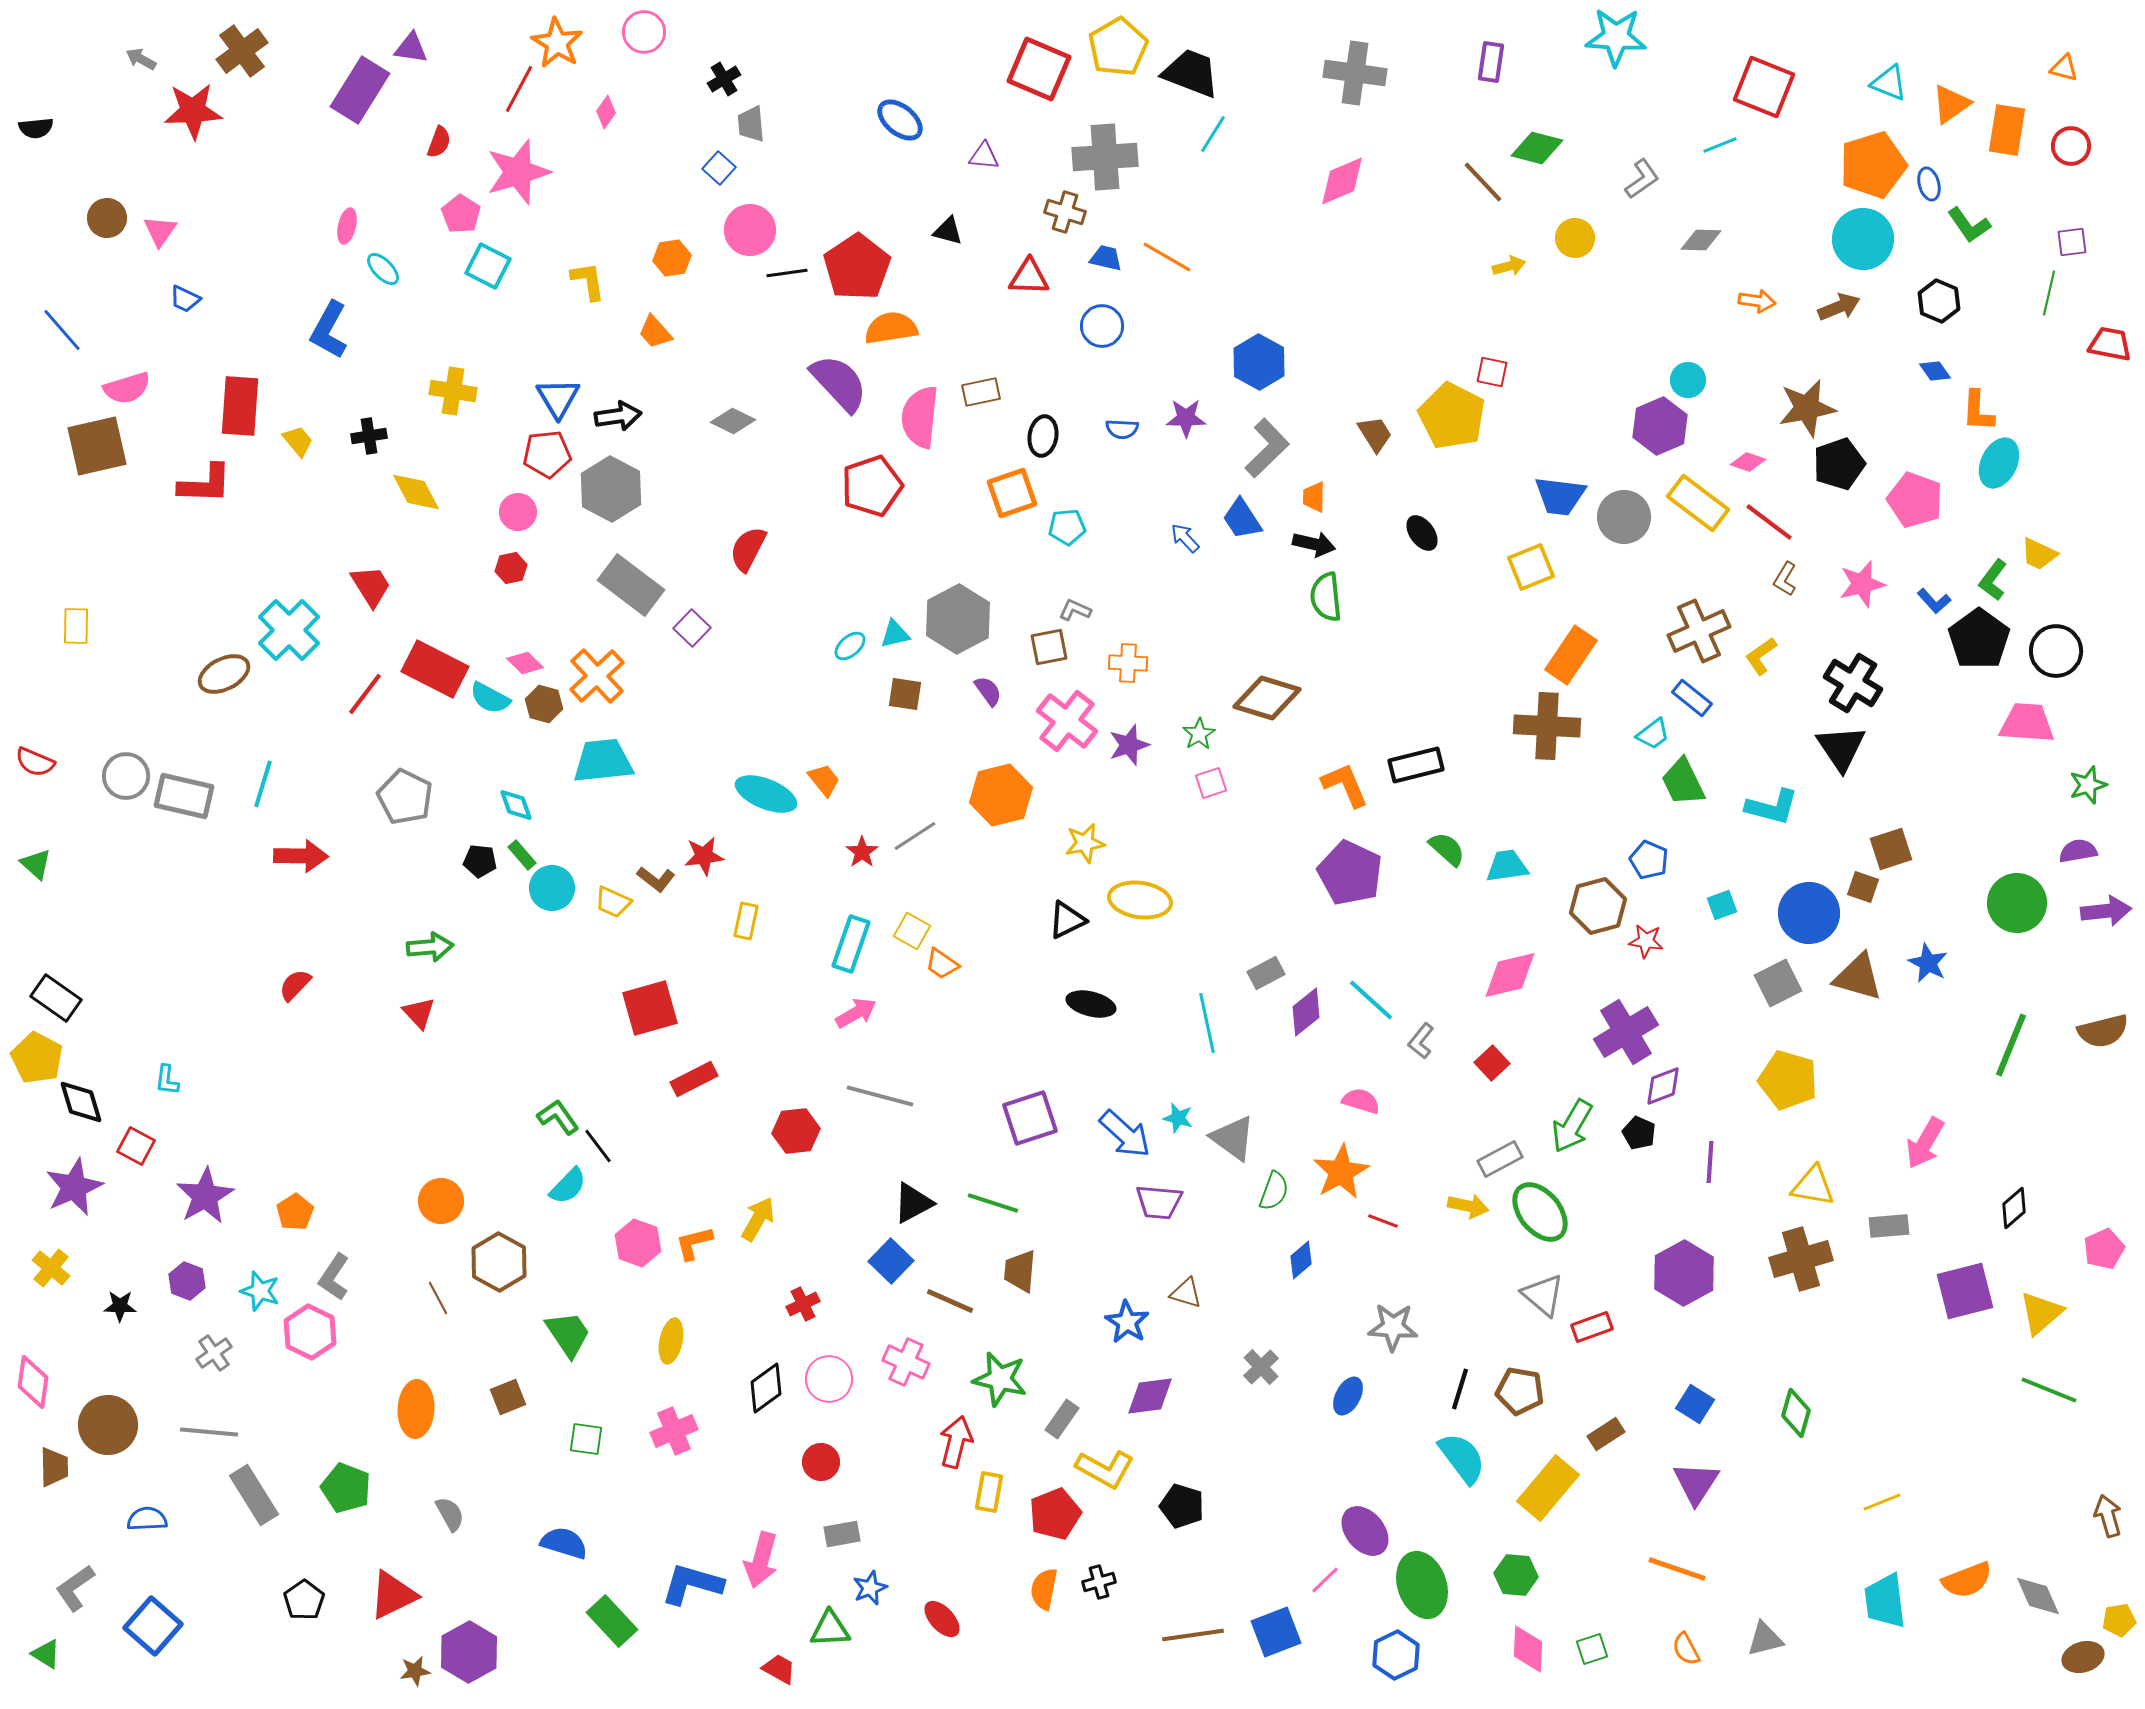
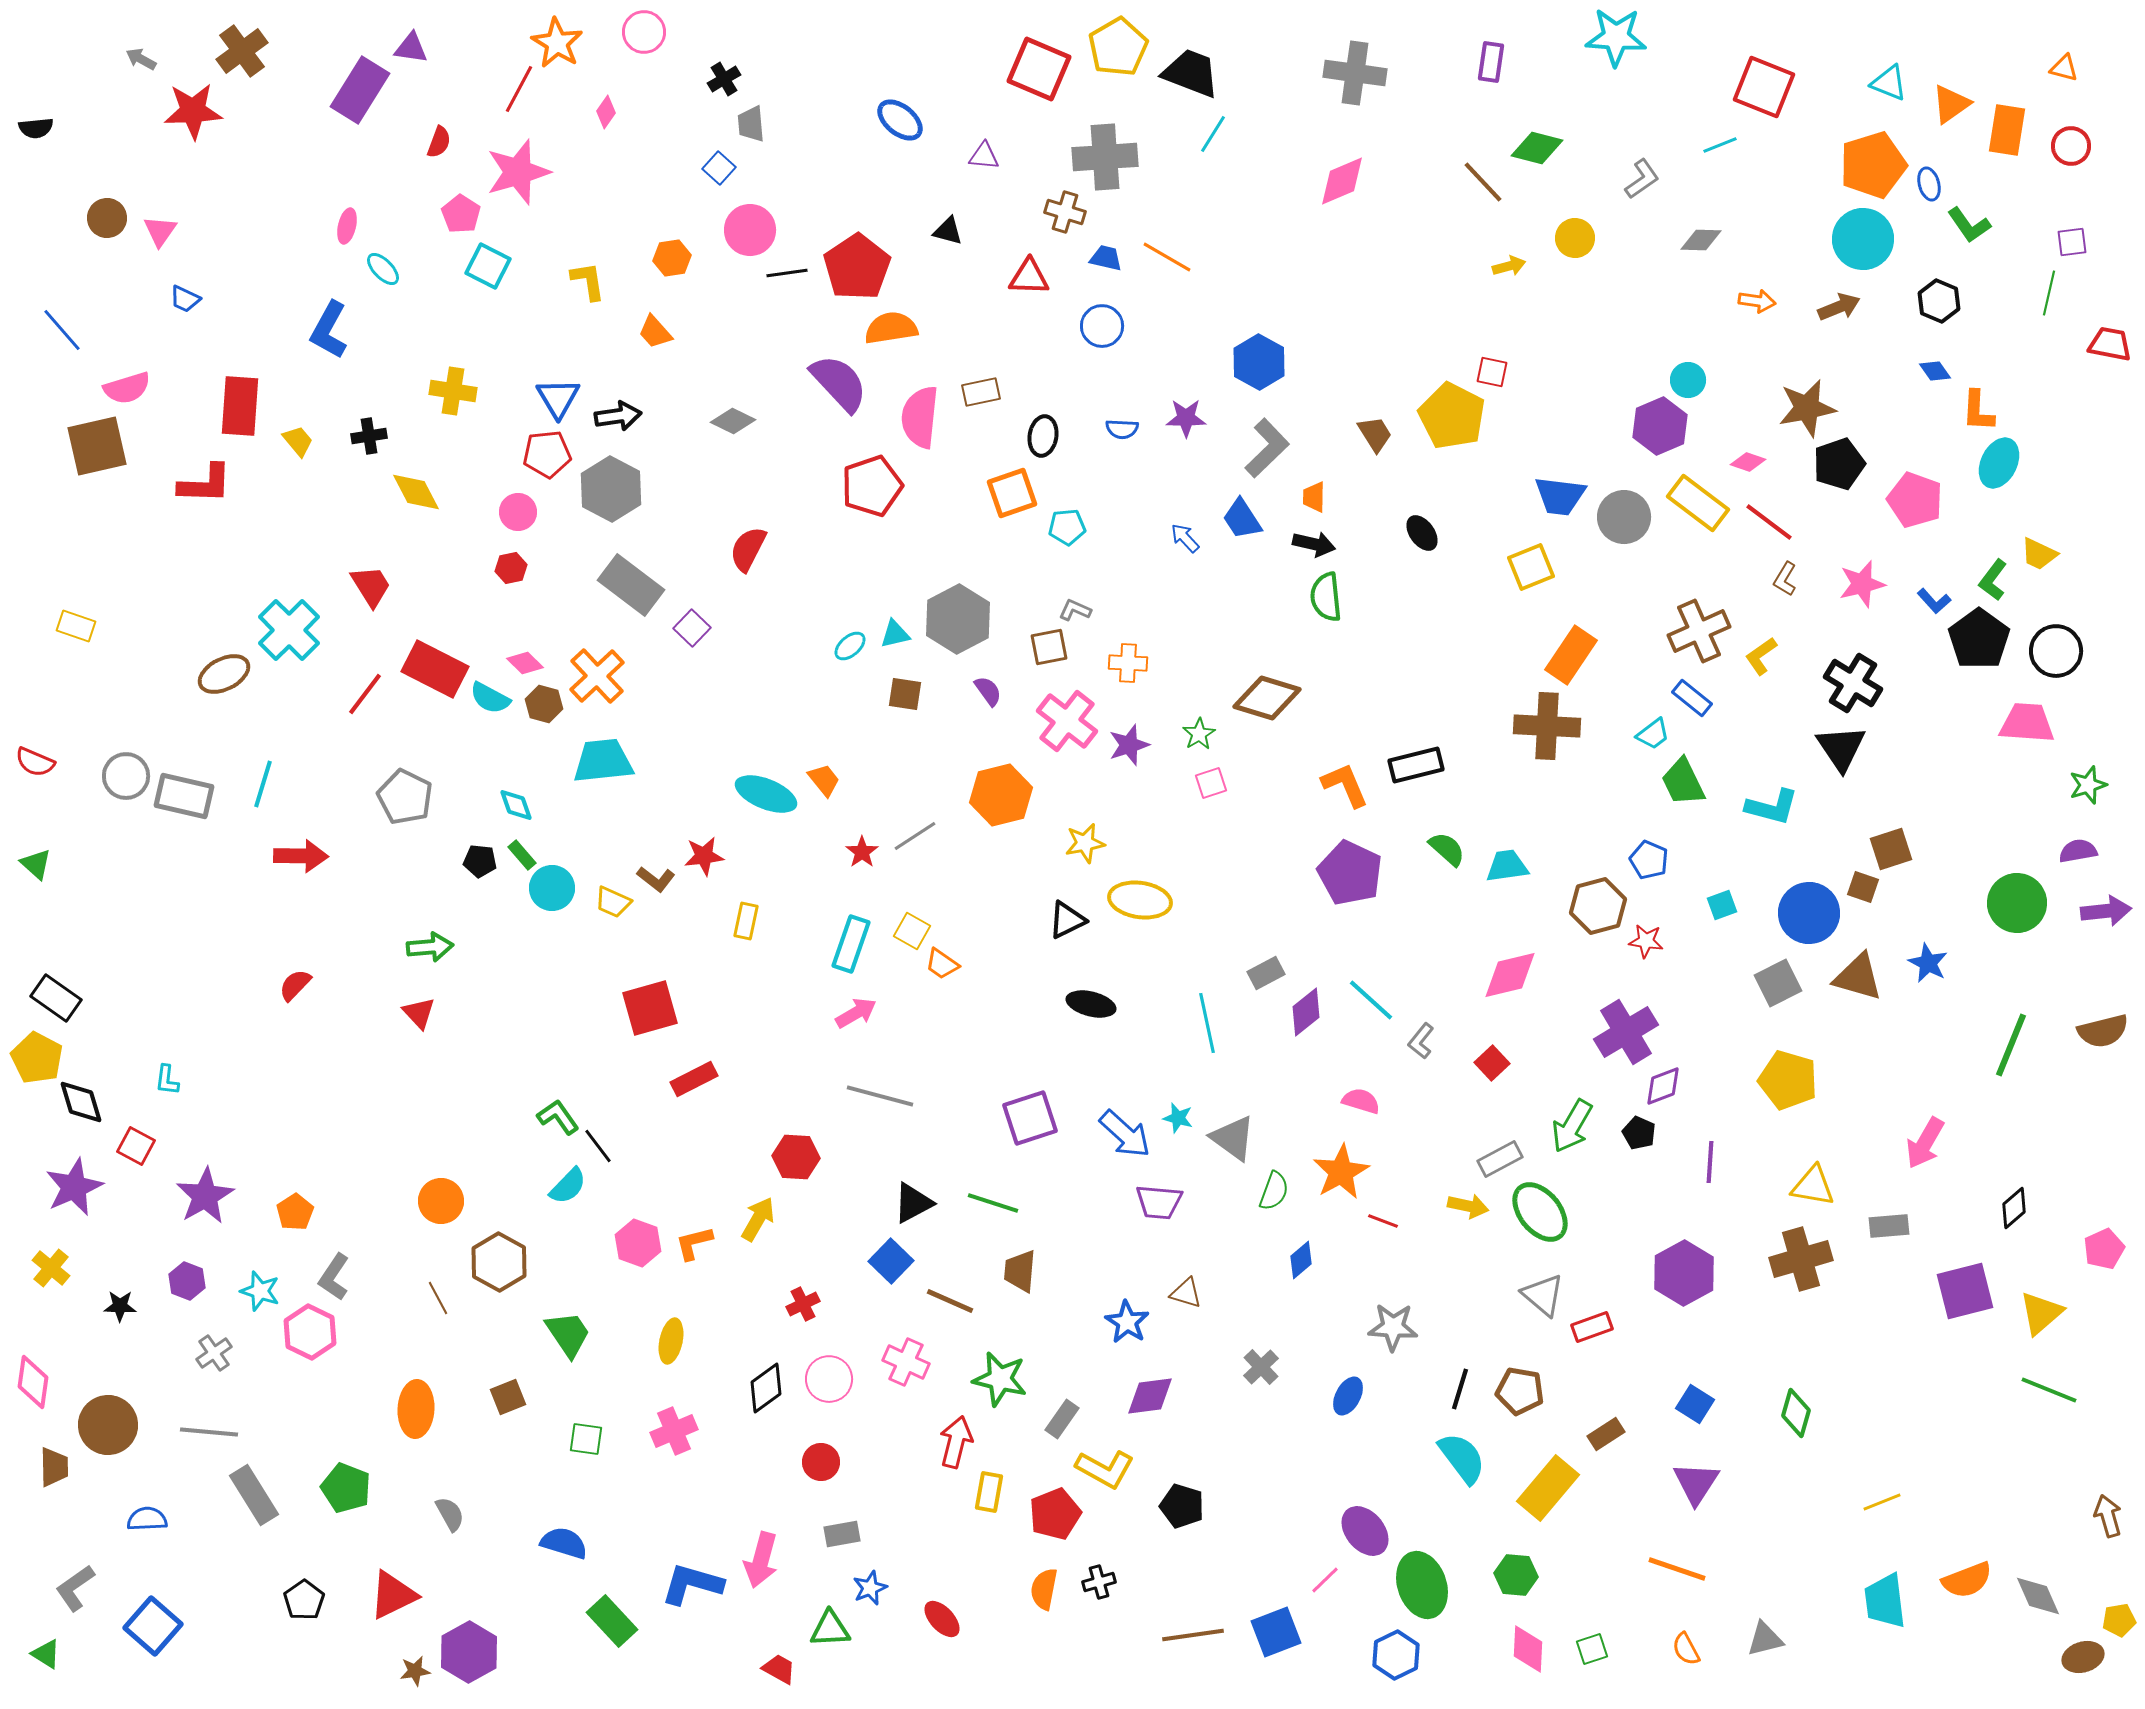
yellow rectangle at (76, 626): rotated 72 degrees counterclockwise
red hexagon at (796, 1131): moved 26 px down; rotated 9 degrees clockwise
